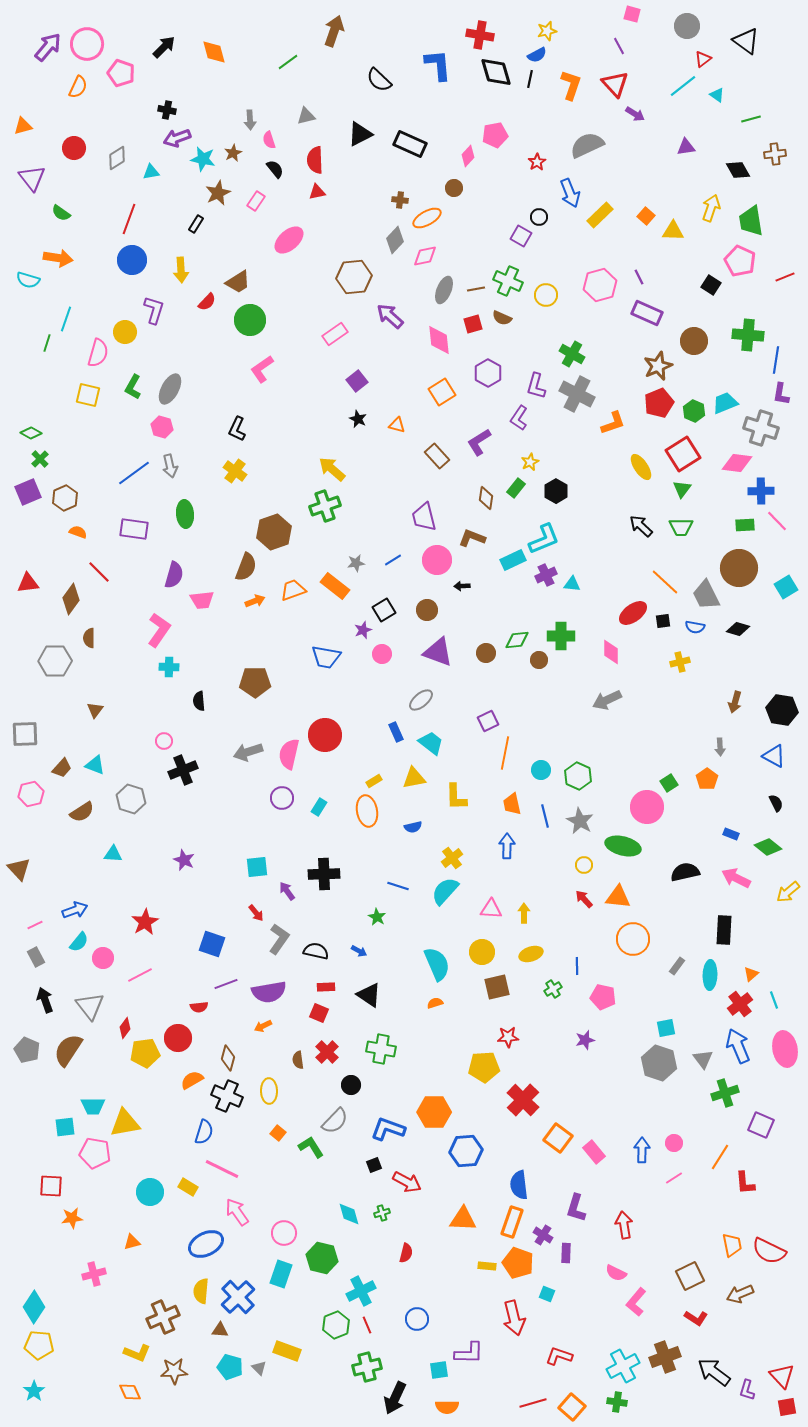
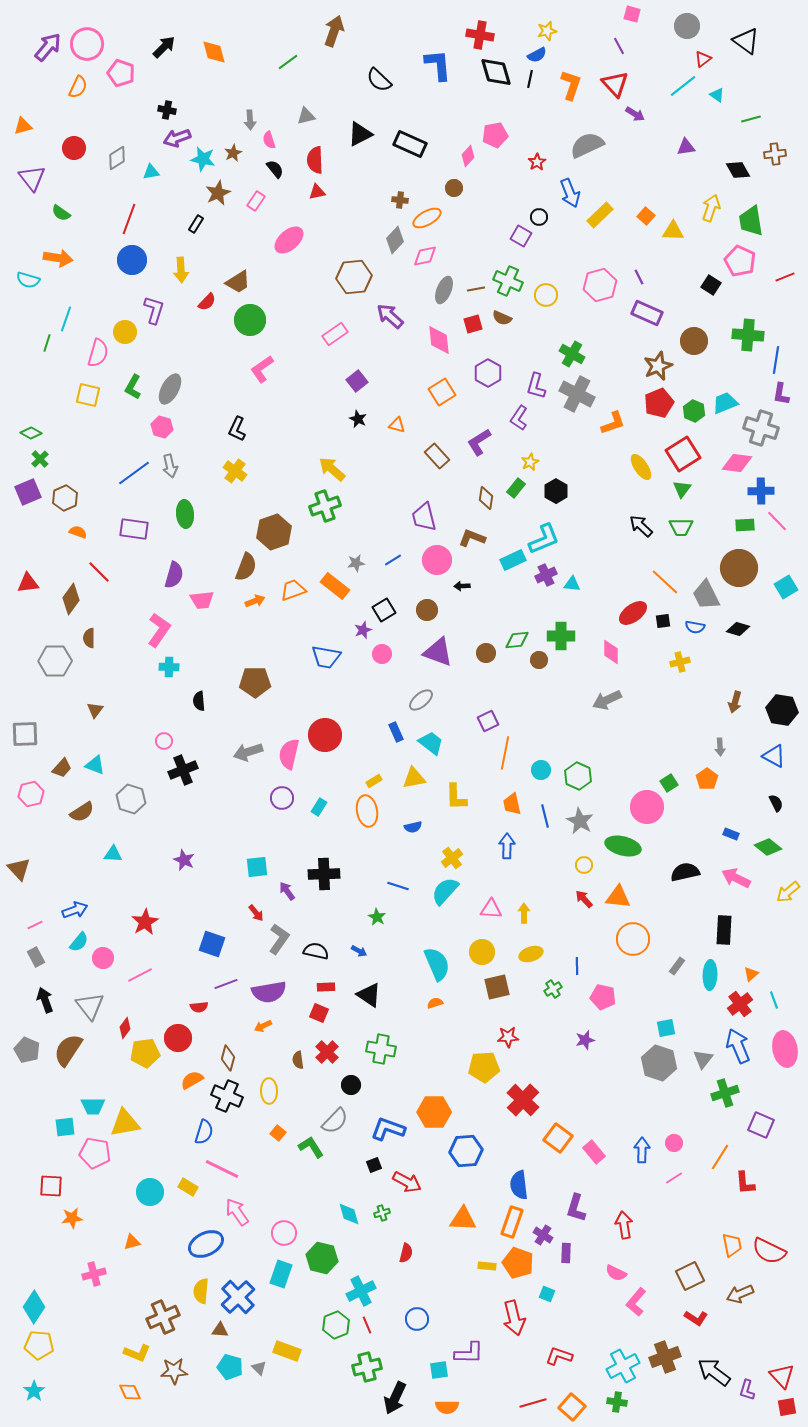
gray triangle at (703, 1059): rotated 15 degrees clockwise
